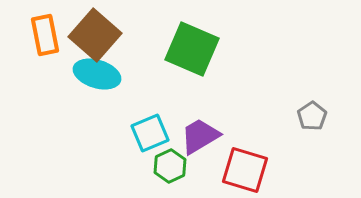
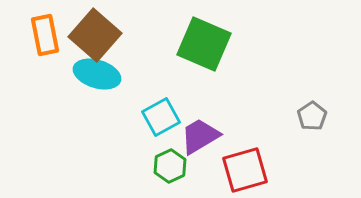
green square: moved 12 px right, 5 px up
cyan square: moved 11 px right, 16 px up; rotated 6 degrees counterclockwise
red square: rotated 33 degrees counterclockwise
